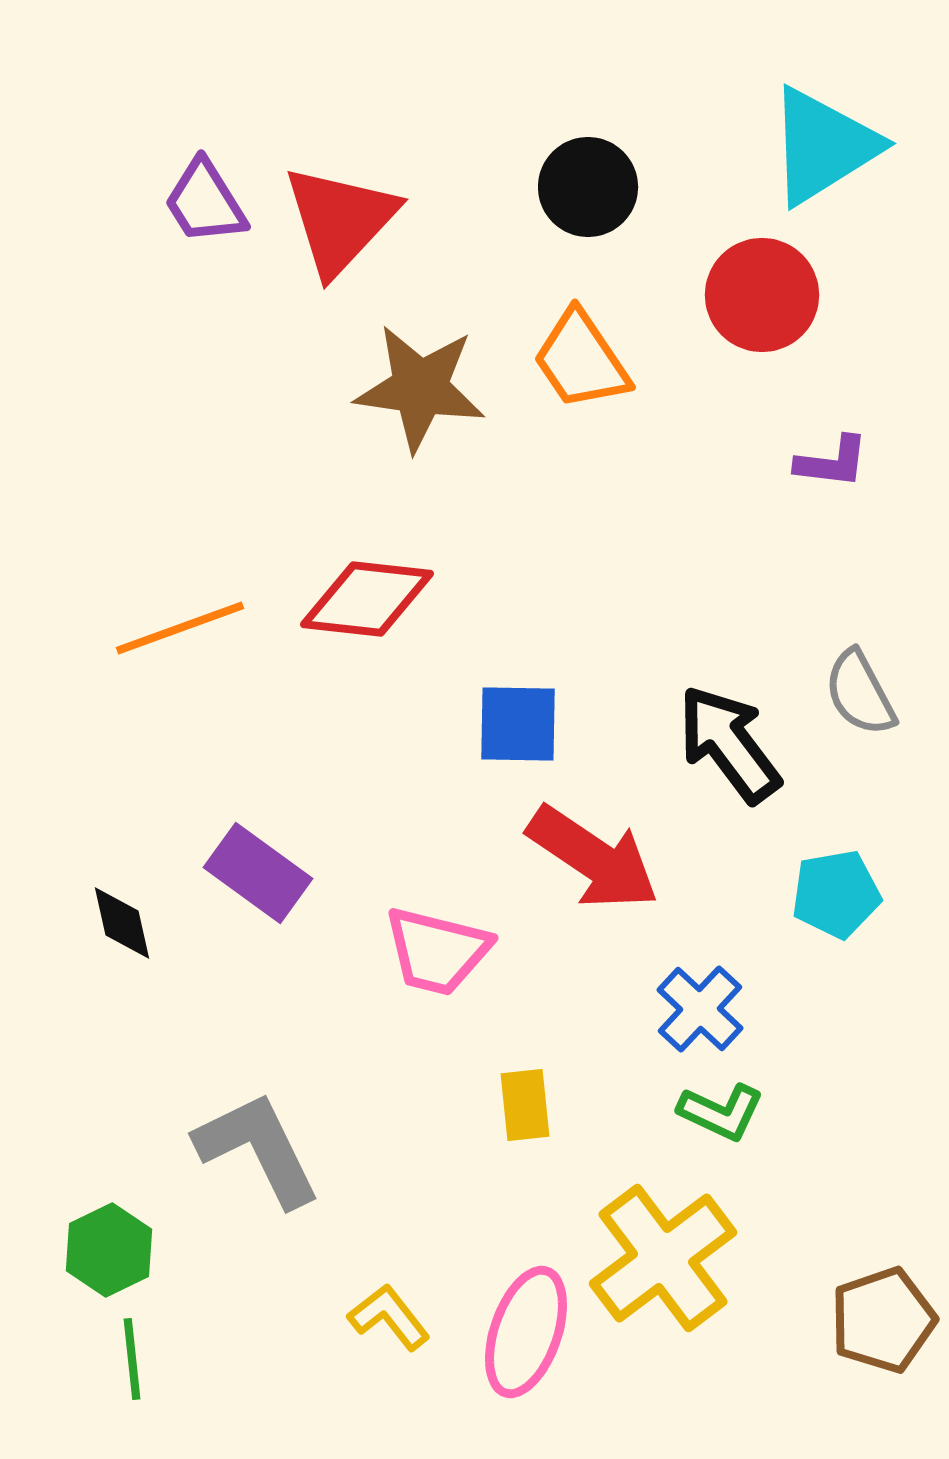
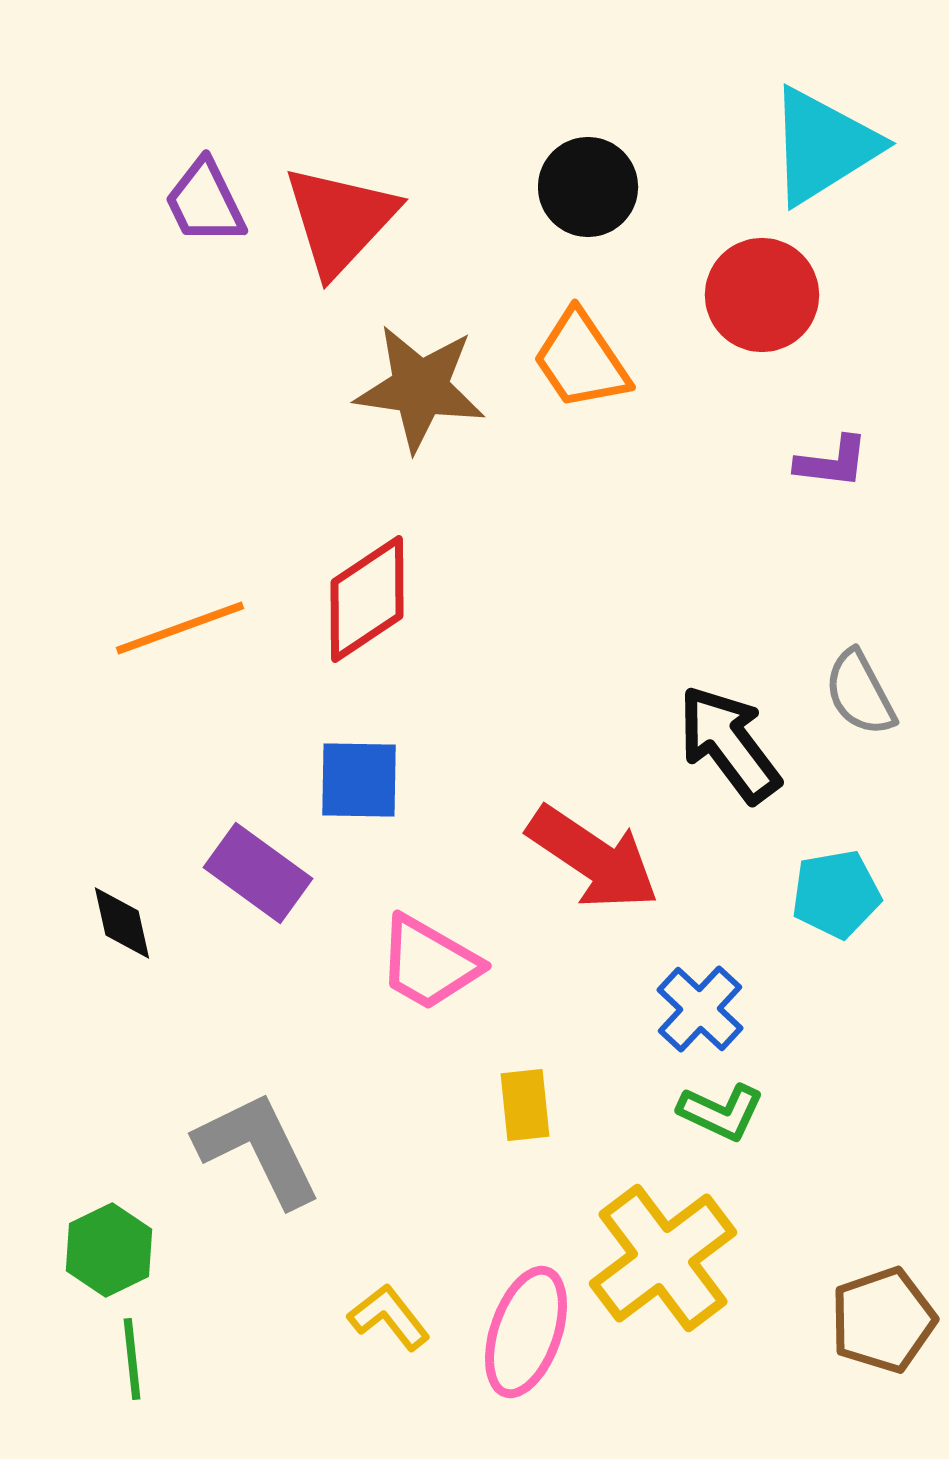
purple trapezoid: rotated 6 degrees clockwise
red diamond: rotated 40 degrees counterclockwise
blue square: moved 159 px left, 56 px down
pink trapezoid: moved 8 px left, 12 px down; rotated 16 degrees clockwise
